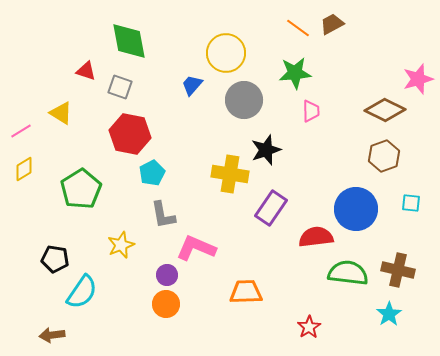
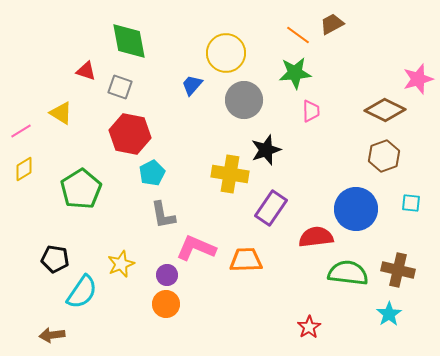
orange line: moved 7 px down
yellow star: moved 19 px down
orange trapezoid: moved 32 px up
